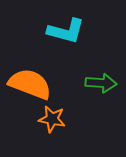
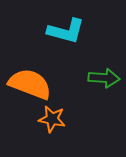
green arrow: moved 3 px right, 5 px up
